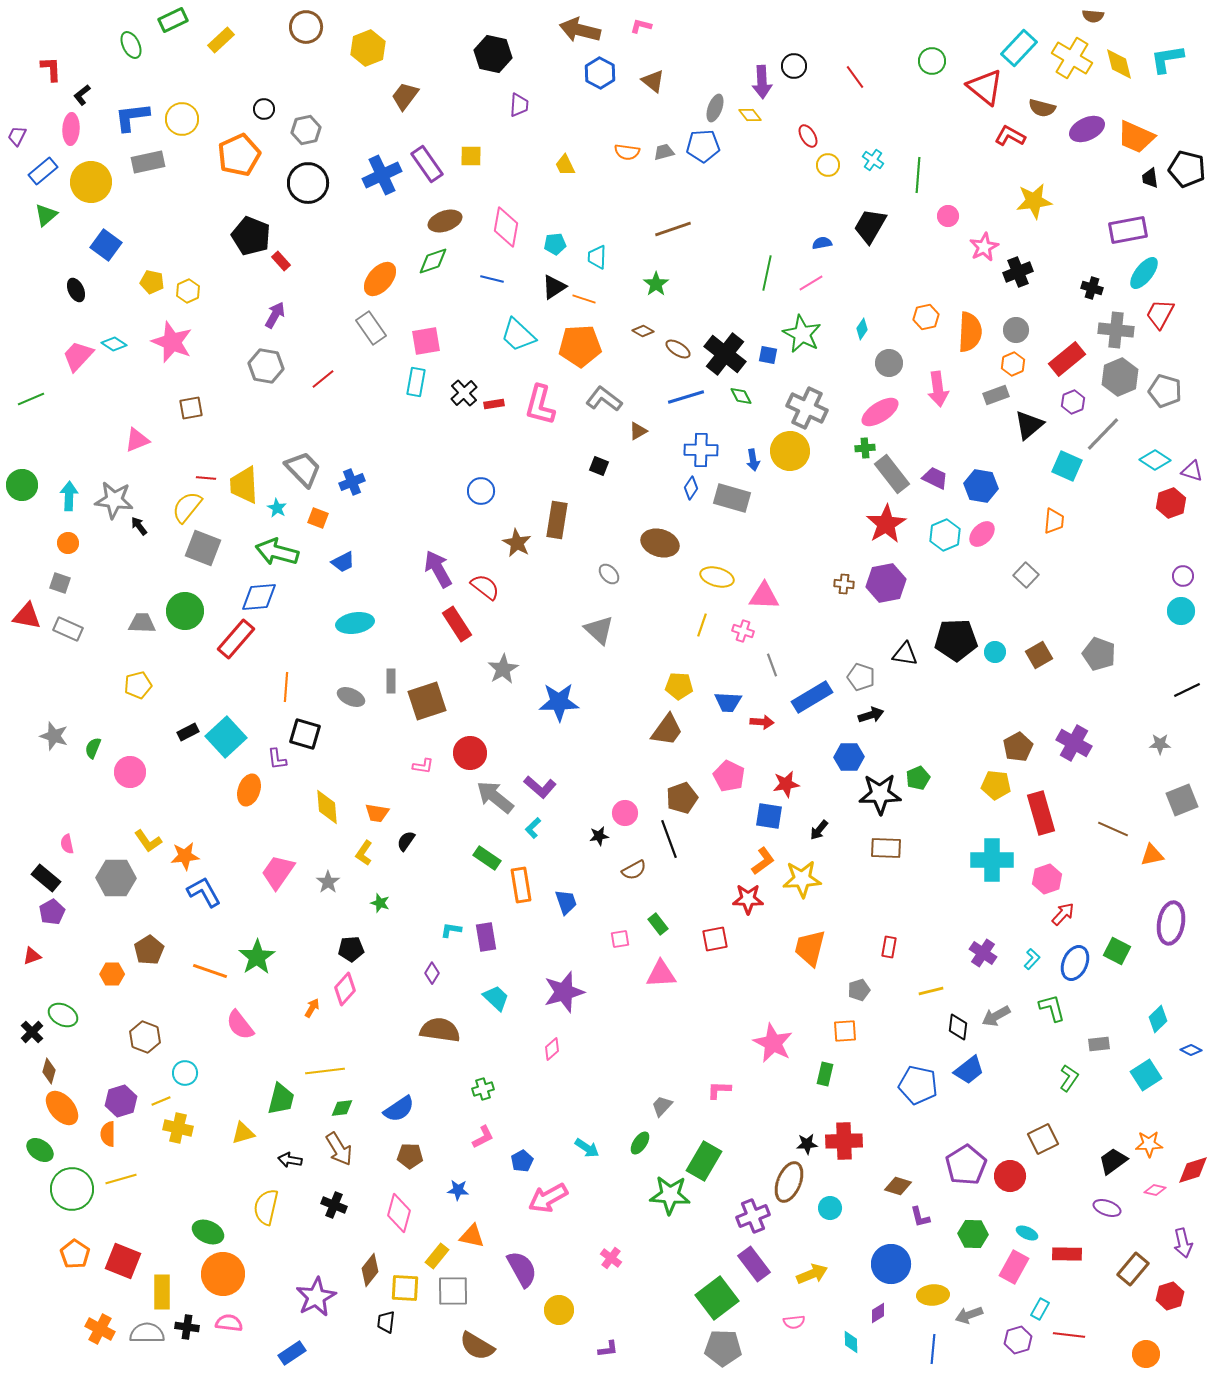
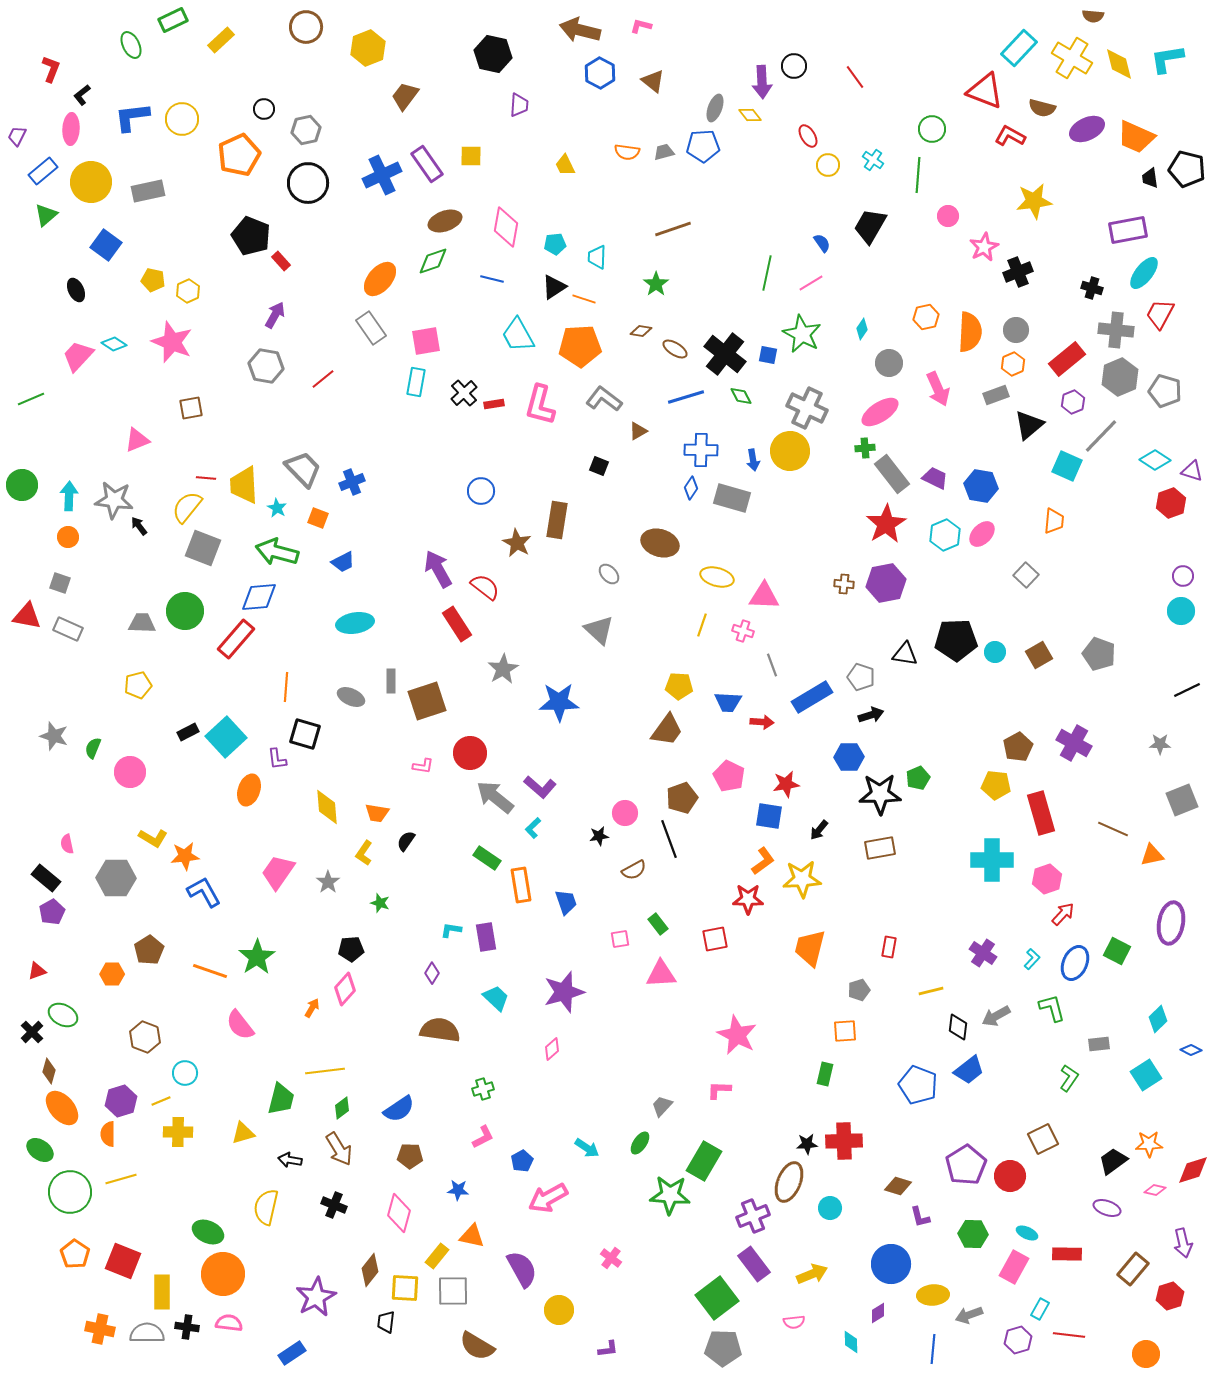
green circle at (932, 61): moved 68 px down
red L-shape at (51, 69): rotated 24 degrees clockwise
red triangle at (985, 87): moved 4 px down; rotated 18 degrees counterclockwise
gray rectangle at (148, 162): moved 29 px down
blue semicircle at (822, 243): rotated 66 degrees clockwise
yellow pentagon at (152, 282): moved 1 px right, 2 px up
brown diamond at (643, 331): moved 2 px left; rotated 20 degrees counterclockwise
cyan trapezoid at (518, 335): rotated 18 degrees clockwise
brown ellipse at (678, 349): moved 3 px left
pink arrow at (938, 389): rotated 16 degrees counterclockwise
gray line at (1103, 434): moved 2 px left, 2 px down
orange circle at (68, 543): moved 6 px up
yellow L-shape at (148, 841): moved 5 px right, 3 px up; rotated 24 degrees counterclockwise
brown rectangle at (886, 848): moved 6 px left; rotated 12 degrees counterclockwise
red triangle at (32, 956): moved 5 px right, 15 px down
pink star at (773, 1043): moved 36 px left, 8 px up
blue pentagon at (918, 1085): rotated 9 degrees clockwise
green diamond at (342, 1108): rotated 30 degrees counterclockwise
yellow cross at (178, 1128): moved 4 px down; rotated 12 degrees counterclockwise
green circle at (72, 1189): moved 2 px left, 3 px down
orange cross at (100, 1329): rotated 16 degrees counterclockwise
